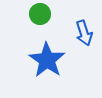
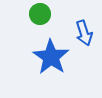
blue star: moved 4 px right, 3 px up
